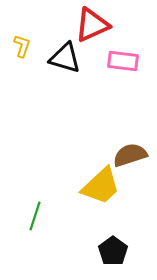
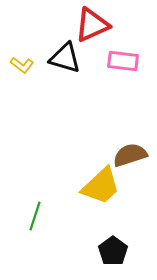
yellow L-shape: moved 19 px down; rotated 110 degrees clockwise
